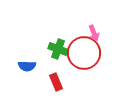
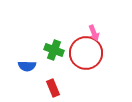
green cross: moved 4 px left, 1 px down
red circle: moved 2 px right
red rectangle: moved 3 px left, 6 px down
